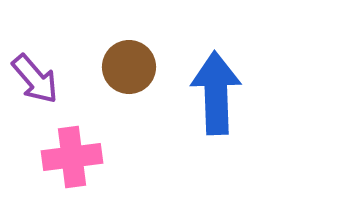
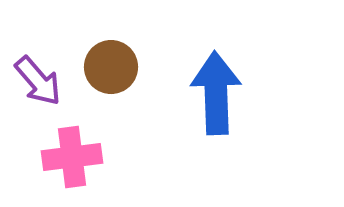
brown circle: moved 18 px left
purple arrow: moved 3 px right, 2 px down
